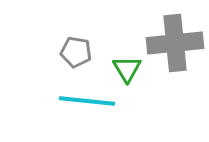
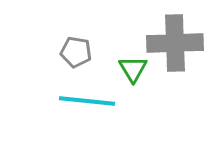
gray cross: rotated 4 degrees clockwise
green triangle: moved 6 px right
